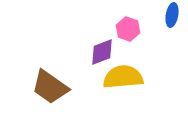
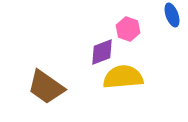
blue ellipse: rotated 30 degrees counterclockwise
brown trapezoid: moved 4 px left
